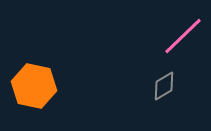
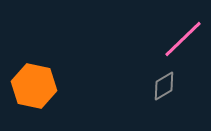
pink line: moved 3 px down
